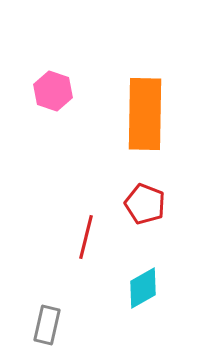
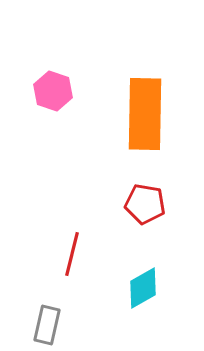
red pentagon: rotated 12 degrees counterclockwise
red line: moved 14 px left, 17 px down
